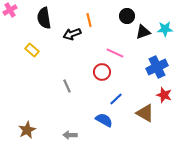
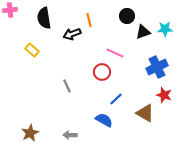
pink cross: rotated 24 degrees clockwise
brown star: moved 3 px right, 3 px down
